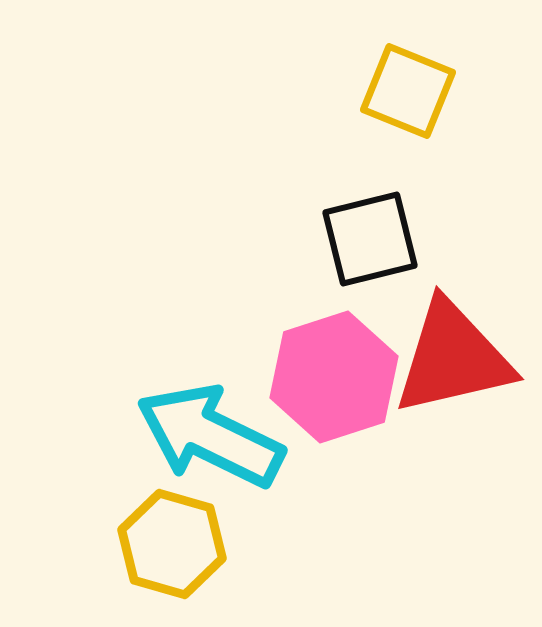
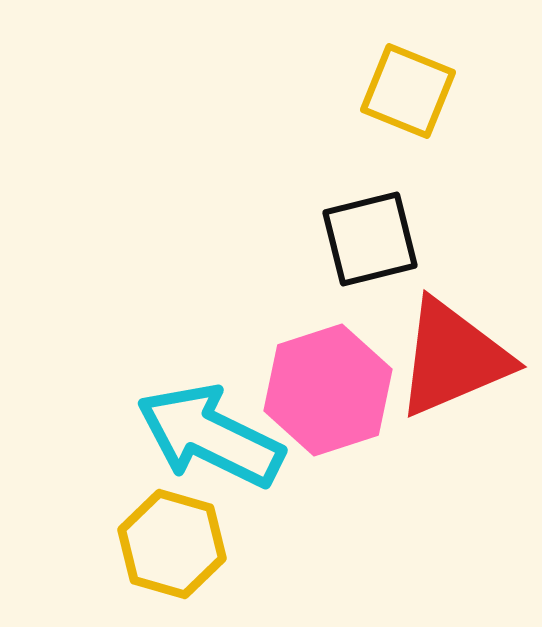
red triangle: rotated 10 degrees counterclockwise
pink hexagon: moved 6 px left, 13 px down
